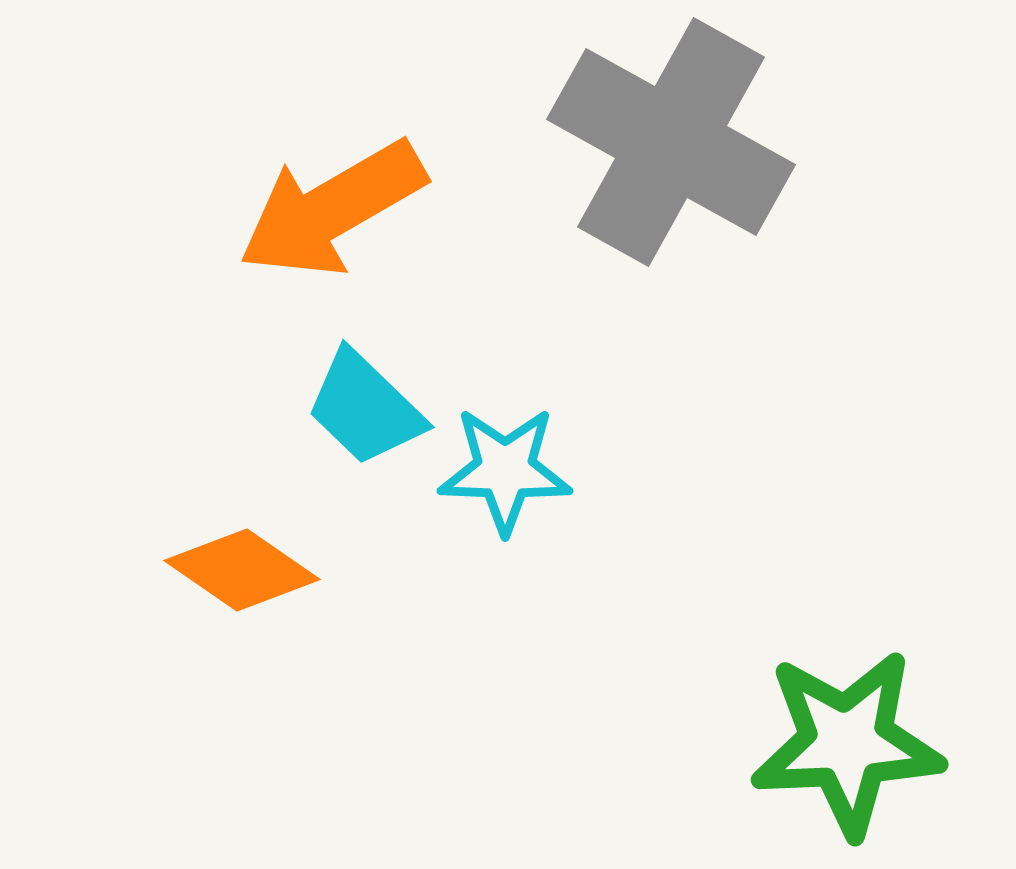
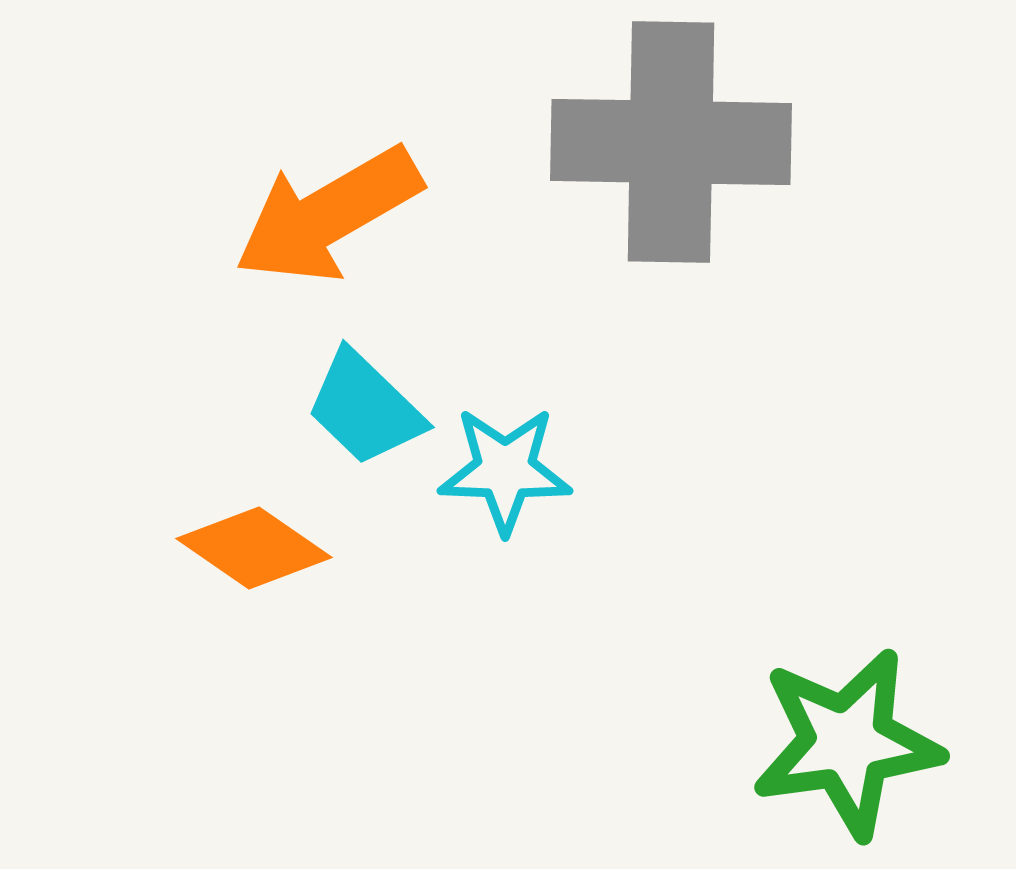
gray cross: rotated 28 degrees counterclockwise
orange arrow: moved 4 px left, 6 px down
orange diamond: moved 12 px right, 22 px up
green star: rotated 5 degrees counterclockwise
